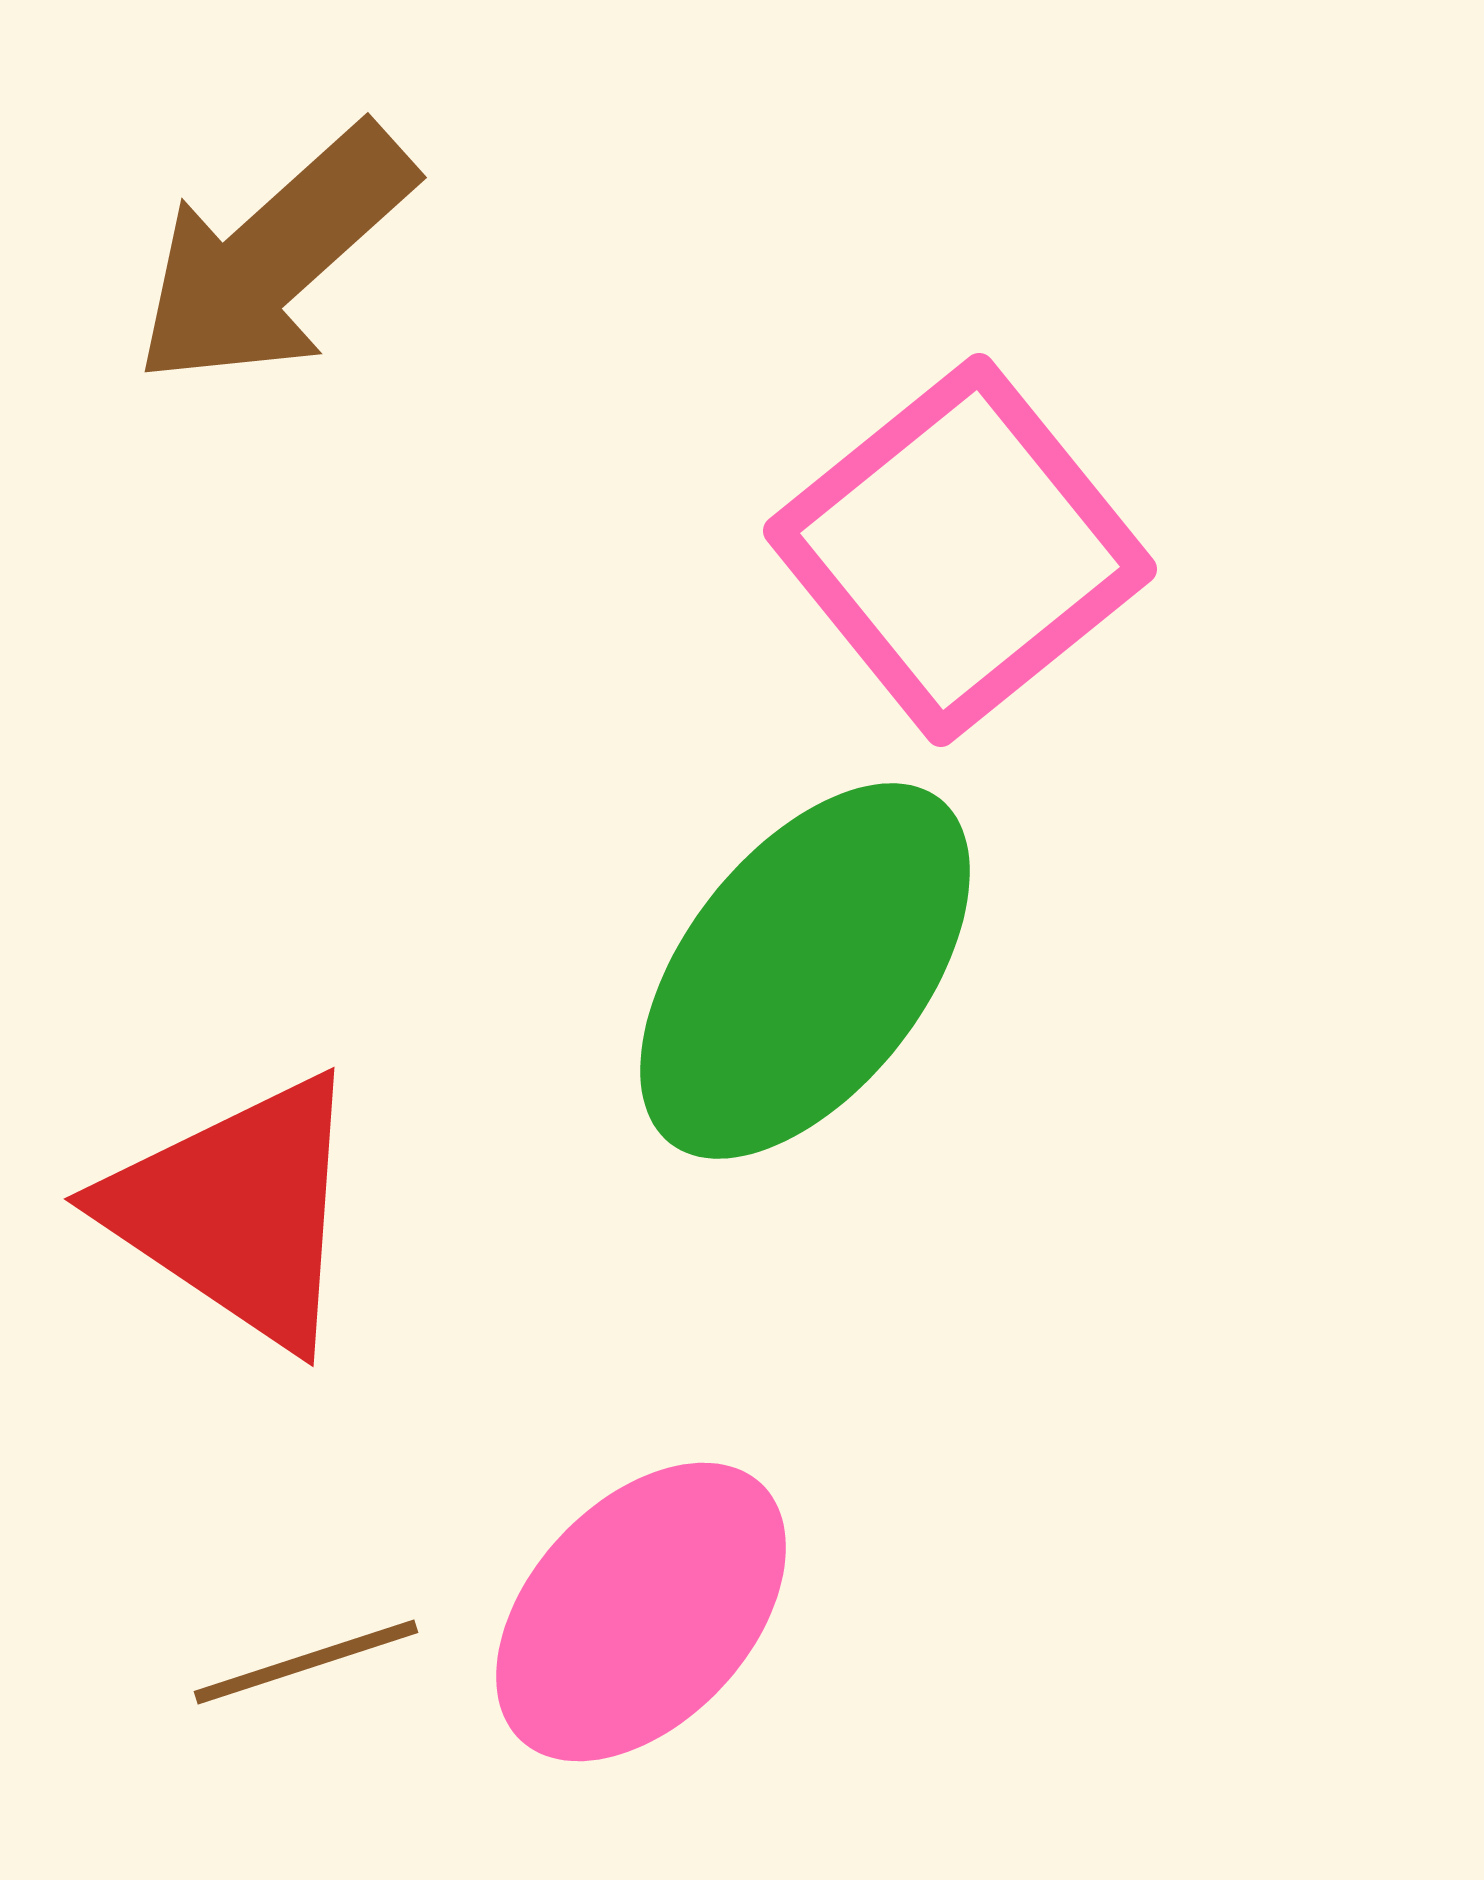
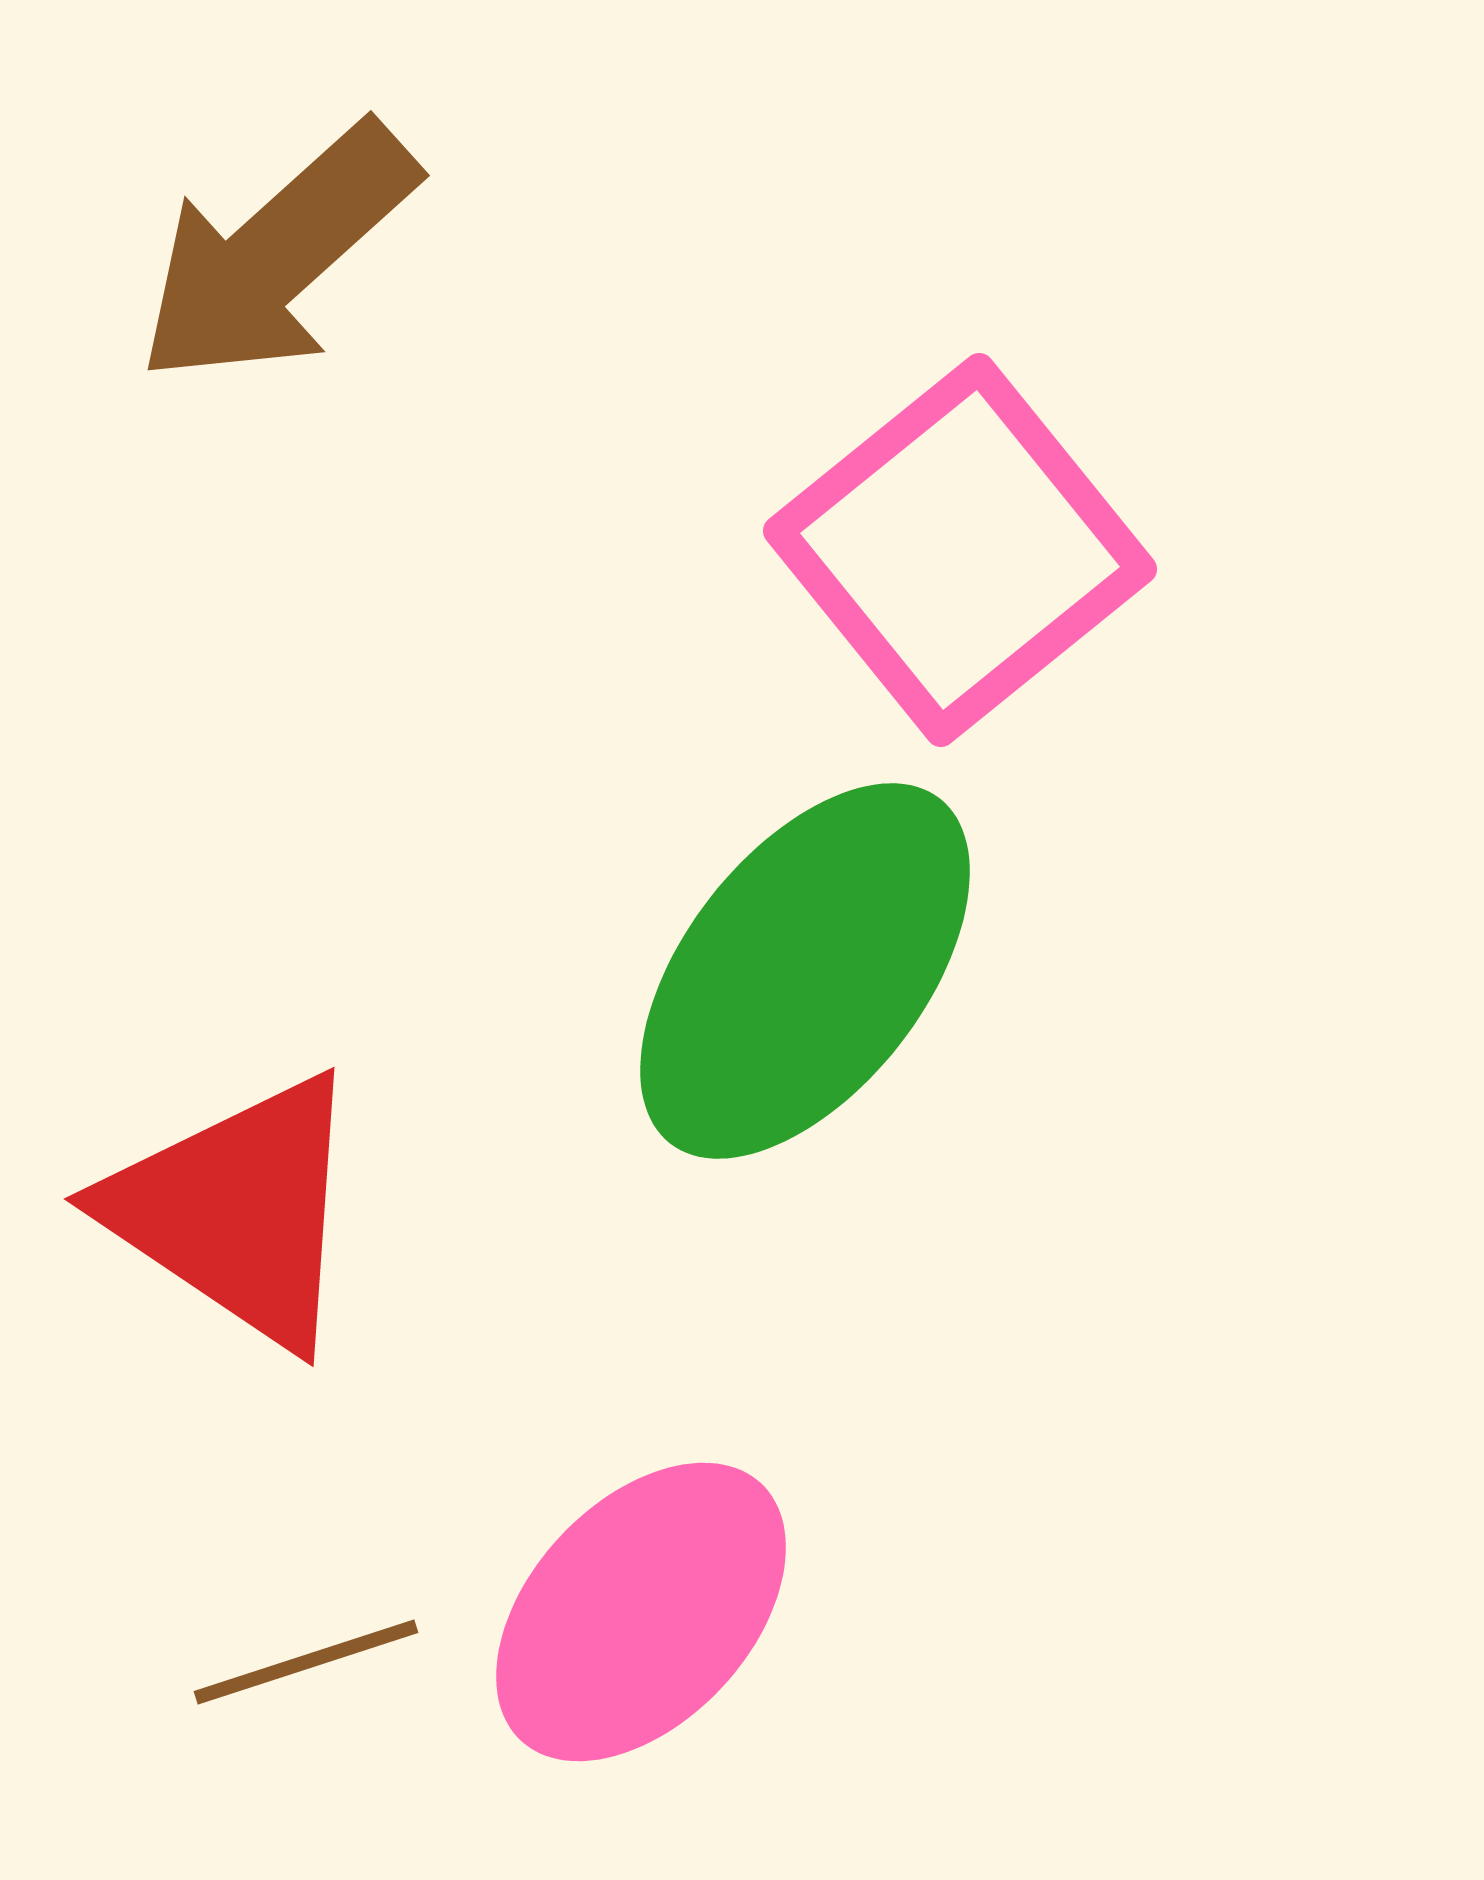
brown arrow: moved 3 px right, 2 px up
